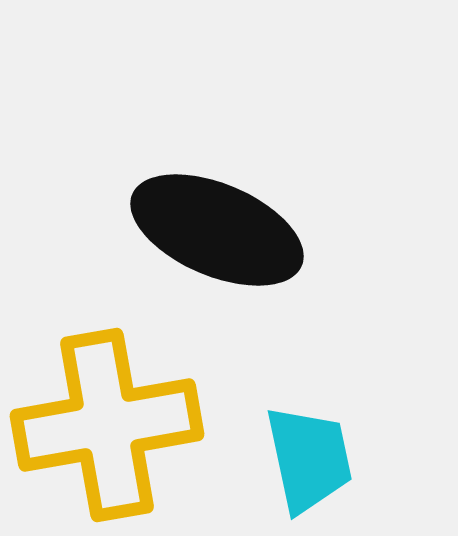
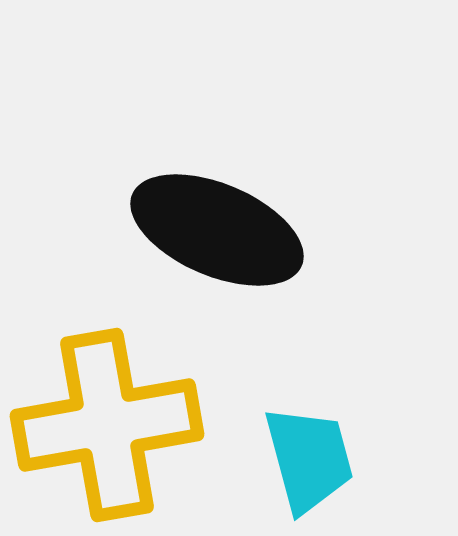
cyan trapezoid: rotated 3 degrees counterclockwise
